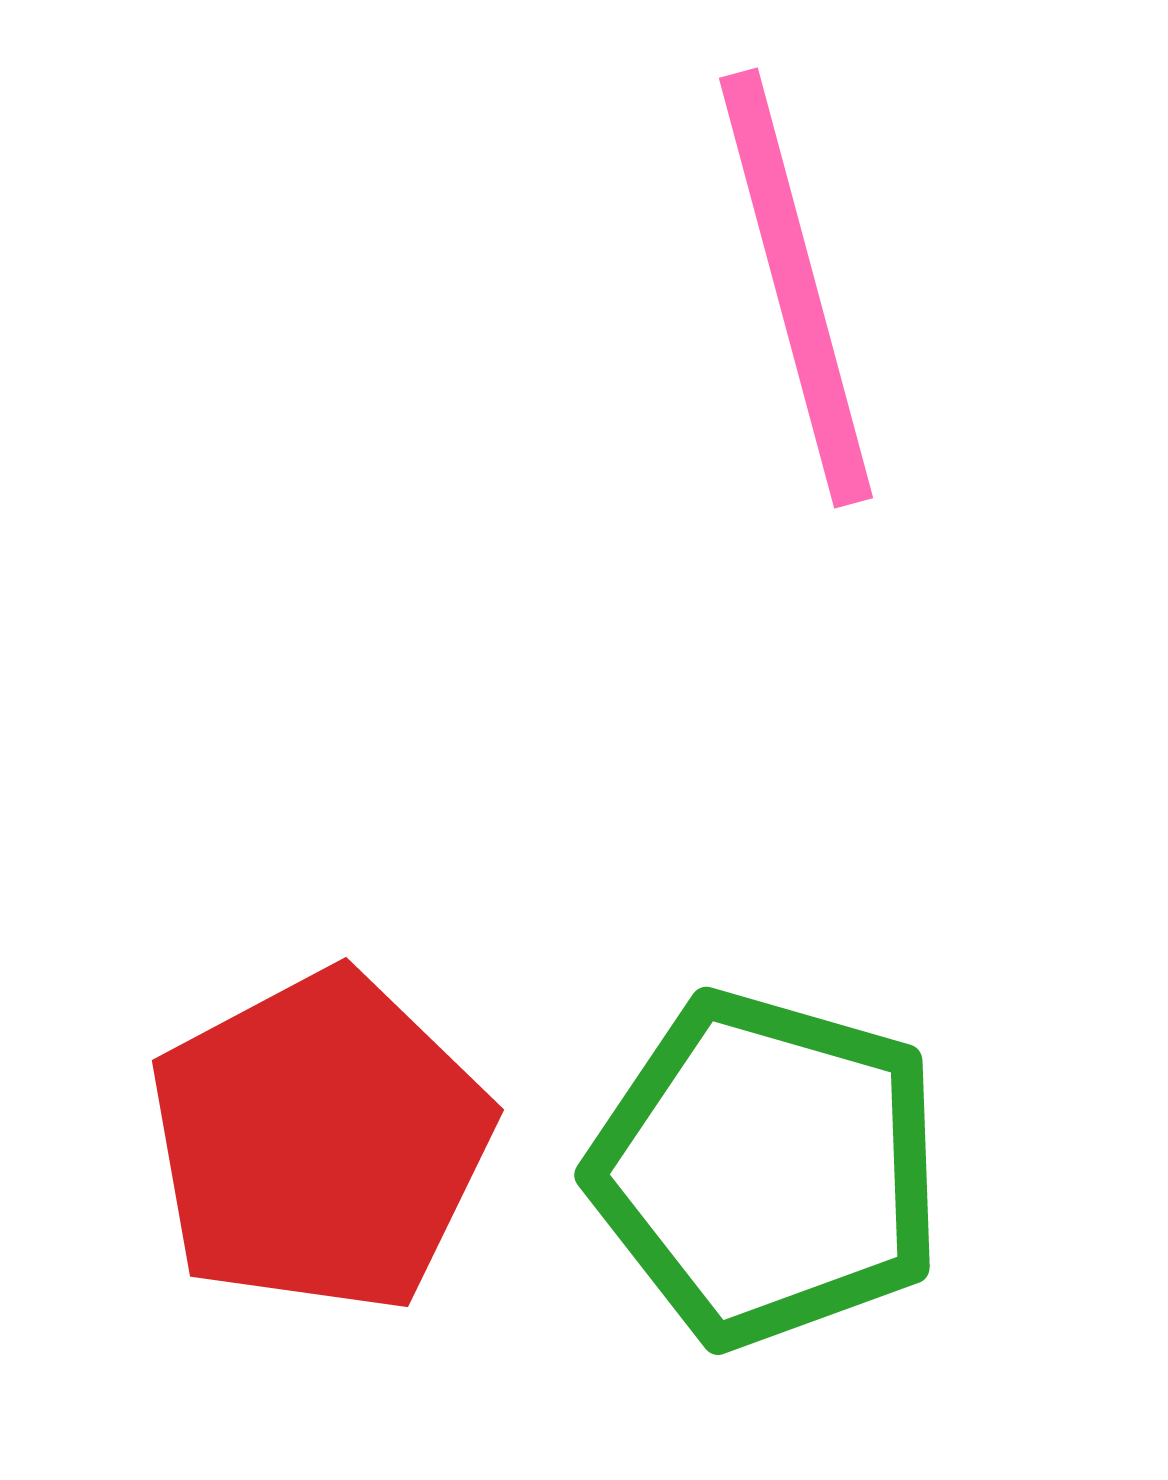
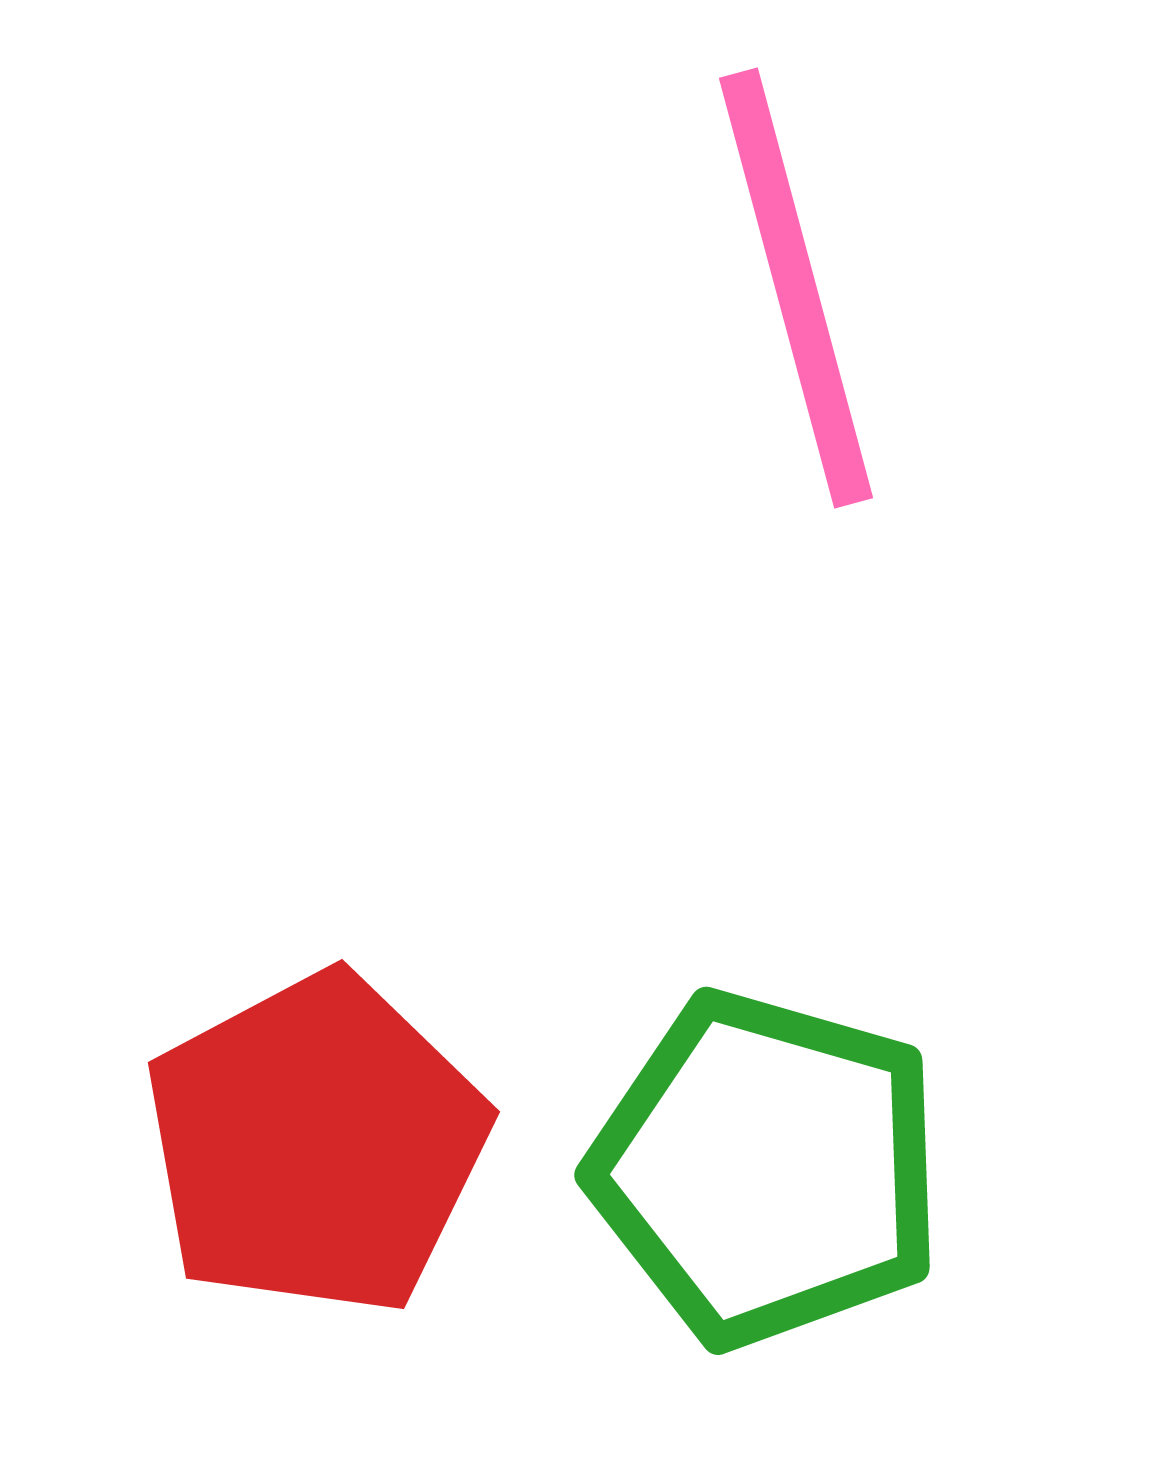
red pentagon: moved 4 px left, 2 px down
